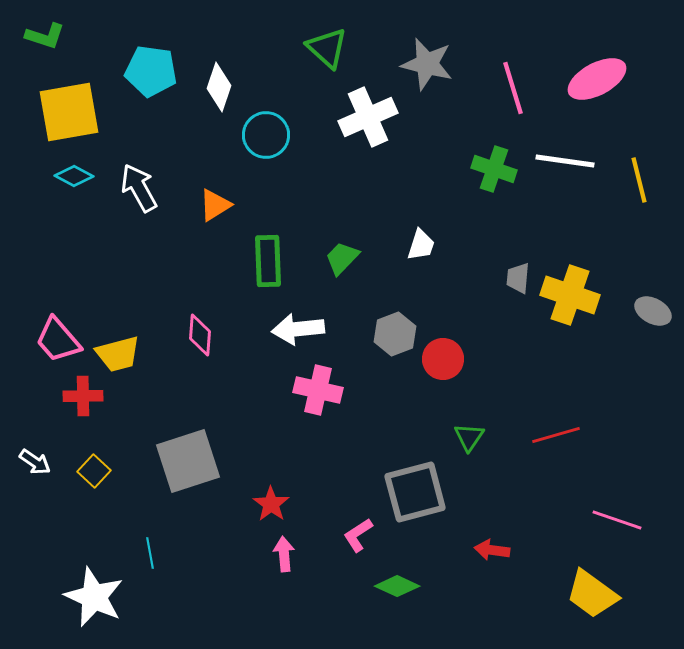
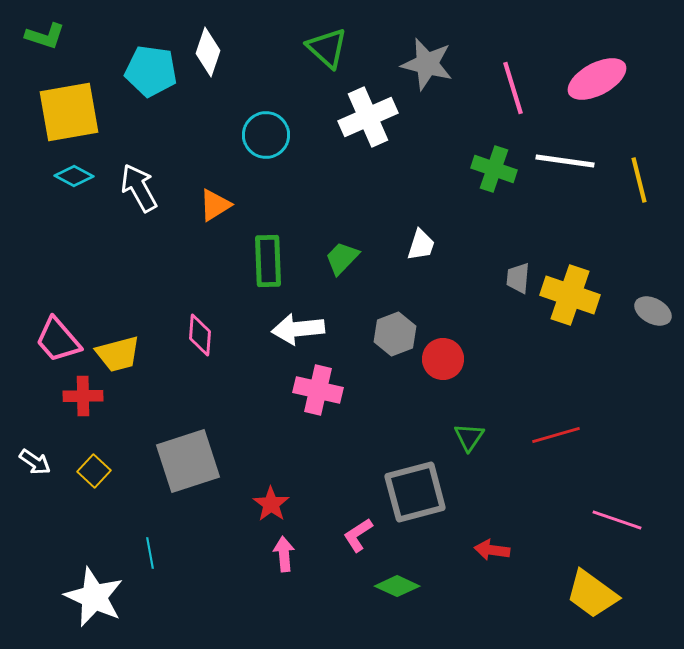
white diamond at (219, 87): moved 11 px left, 35 px up
